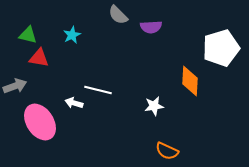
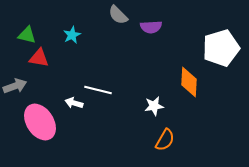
green triangle: moved 1 px left
orange diamond: moved 1 px left, 1 px down
orange semicircle: moved 2 px left, 11 px up; rotated 85 degrees counterclockwise
